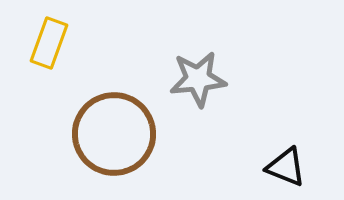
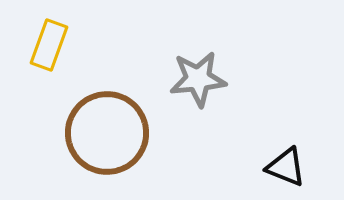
yellow rectangle: moved 2 px down
brown circle: moved 7 px left, 1 px up
